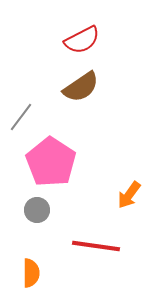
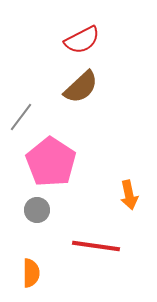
brown semicircle: rotated 9 degrees counterclockwise
orange arrow: rotated 48 degrees counterclockwise
